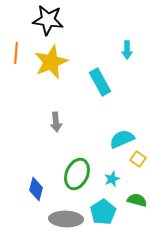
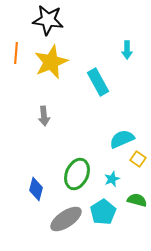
cyan rectangle: moved 2 px left
gray arrow: moved 12 px left, 6 px up
gray ellipse: rotated 36 degrees counterclockwise
